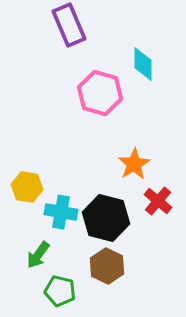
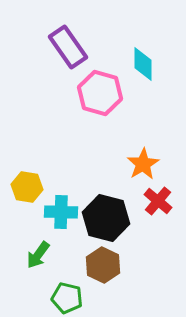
purple rectangle: moved 1 px left, 22 px down; rotated 12 degrees counterclockwise
orange star: moved 9 px right
cyan cross: rotated 8 degrees counterclockwise
brown hexagon: moved 4 px left, 1 px up
green pentagon: moved 7 px right, 7 px down
